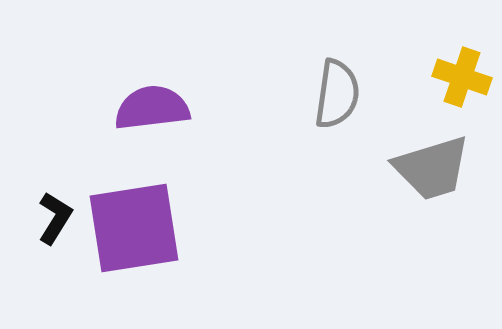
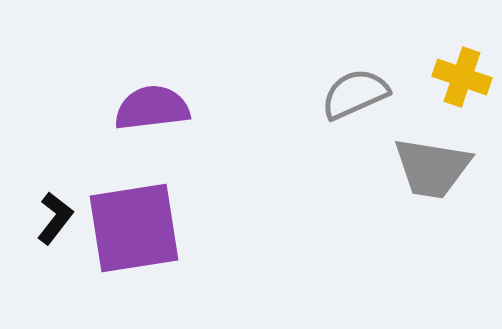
gray semicircle: moved 18 px right; rotated 122 degrees counterclockwise
gray trapezoid: rotated 26 degrees clockwise
black L-shape: rotated 6 degrees clockwise
